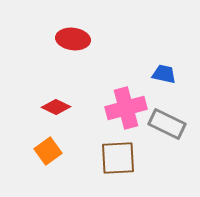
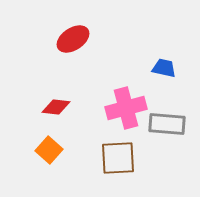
red ellipse: rotated 40 degrees counterclockwise
blue trapezoid: moved 6 px up
red diamond: rotated 20 degrees counterclockwise
gray rectangle: rotated 21 degrees counterclockwise
orange square: moved 1 px right, 1 px up; rotated 12 degrees counterclockwise
